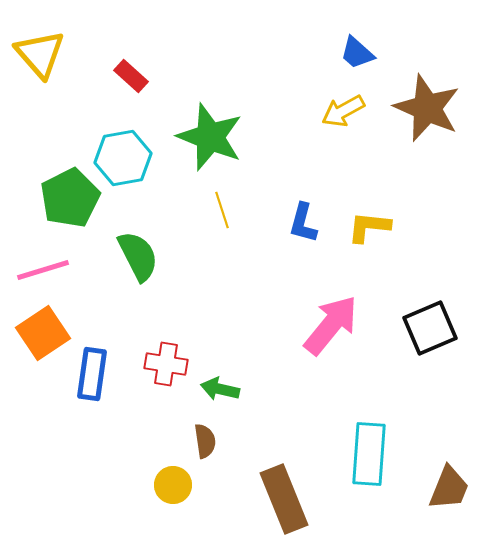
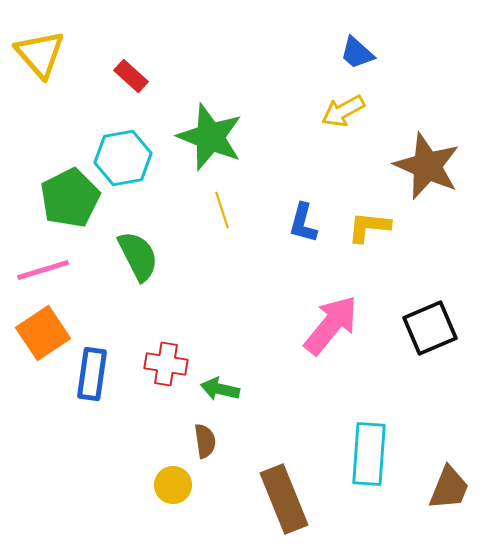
brown star: moved 58 px down
